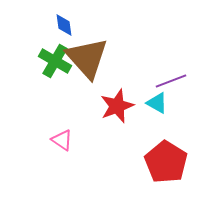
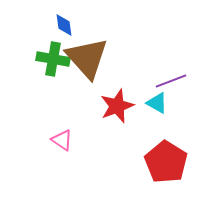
green cross: moved 2 px left, 2 px up; rotated 20 degrees counterclockwise
